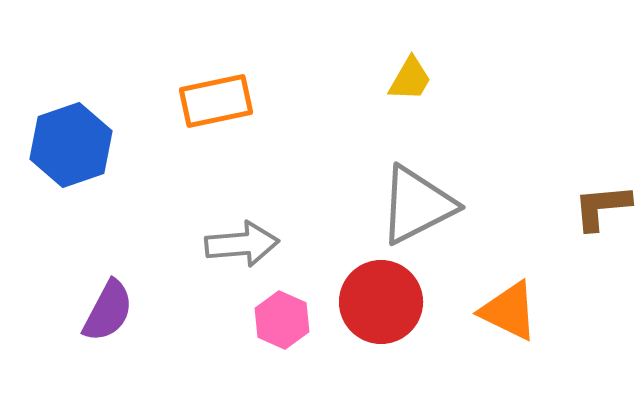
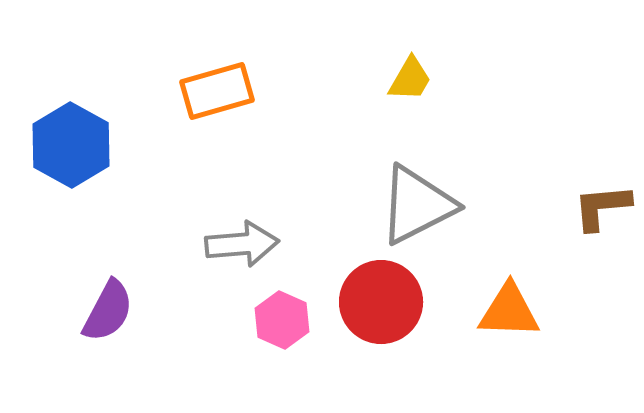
orange rectangle: moved 1 px right, 10 px up; rotated 4 degrees counterclockwise
blue hexagon: rotated 12 degrees counterclockwise
orange triangle: rotated 24 degrees counterclockwise
